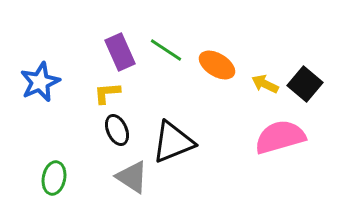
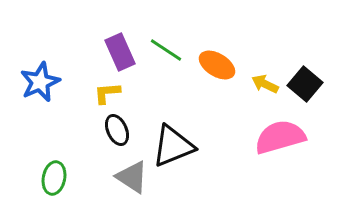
black triangle: moved 4 px down
